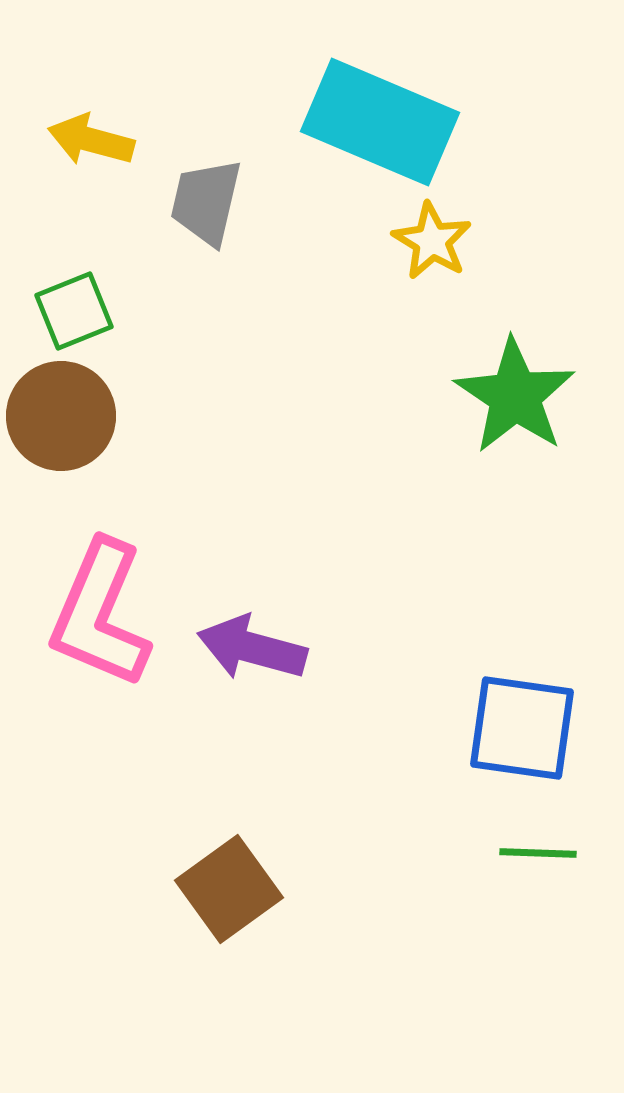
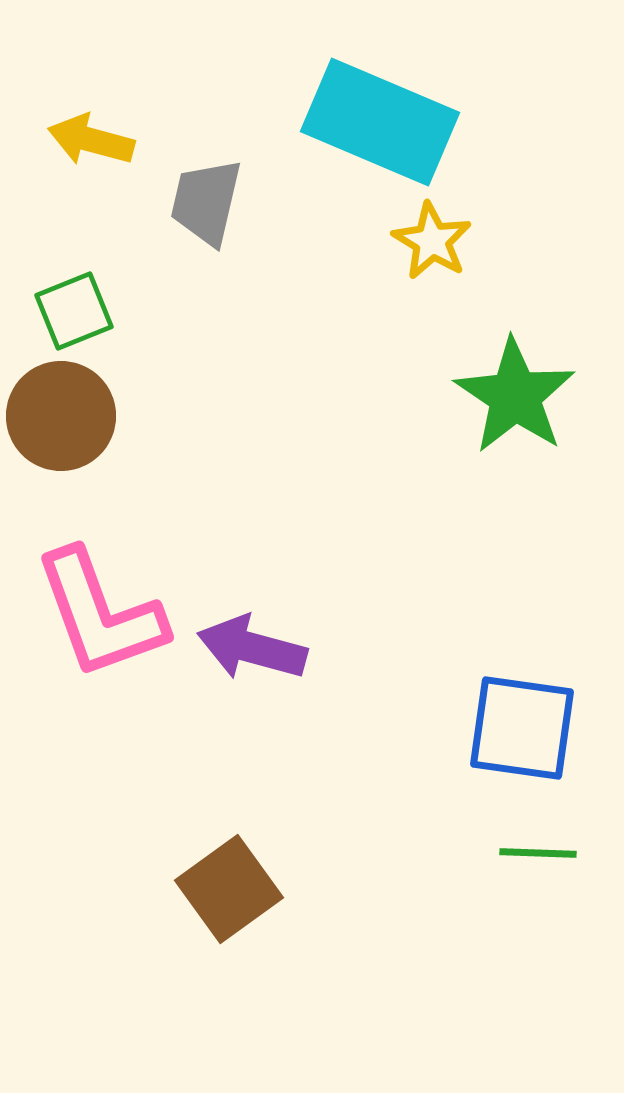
pink L-shape: rotated 43 degrees counterclockwise
